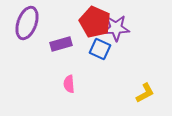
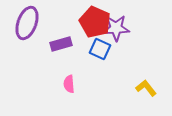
yellow L-shape: moved 1 px right, 5 px up; rotated 100 degrees counterclockwise
